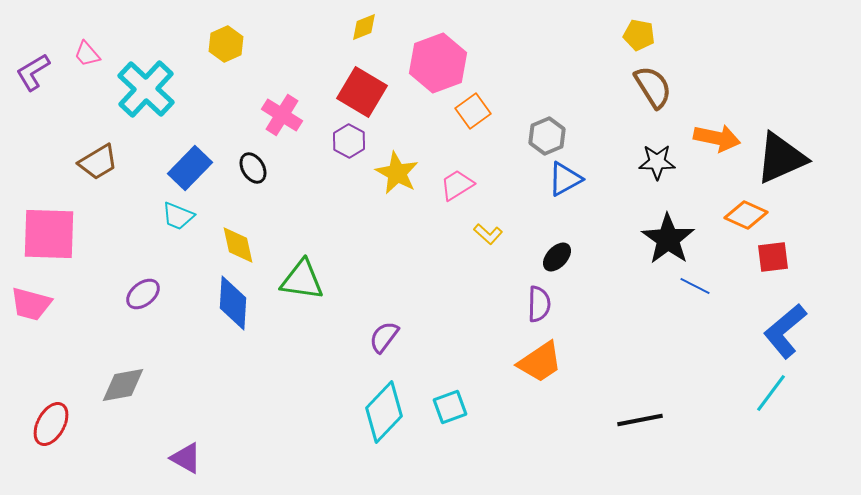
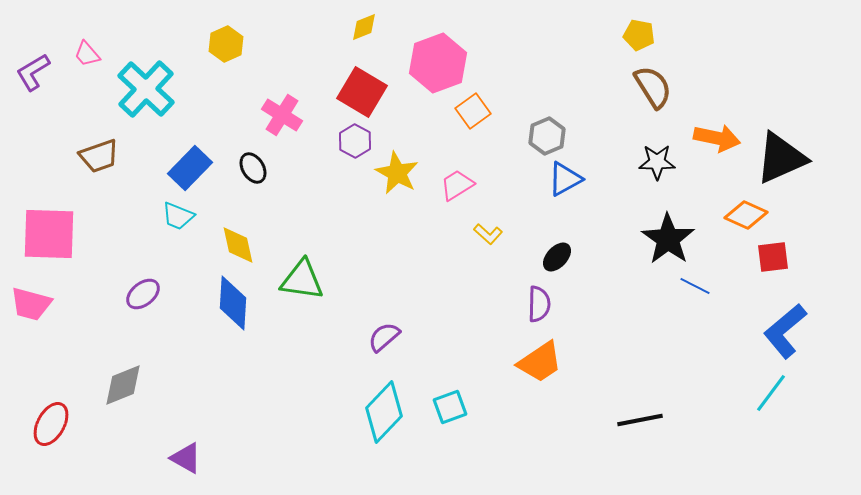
purple hexagon at (349, 141): moved 6 px right
brown trapezoid at (98, 162): moved 1 px right, 6 px up; rotated 12 degrees clockwise
purple semicircle at (384, 337): rotated 12 degrees clockwise
gray diamond at (123, 385): rotated 12 degrees counterclockwise
